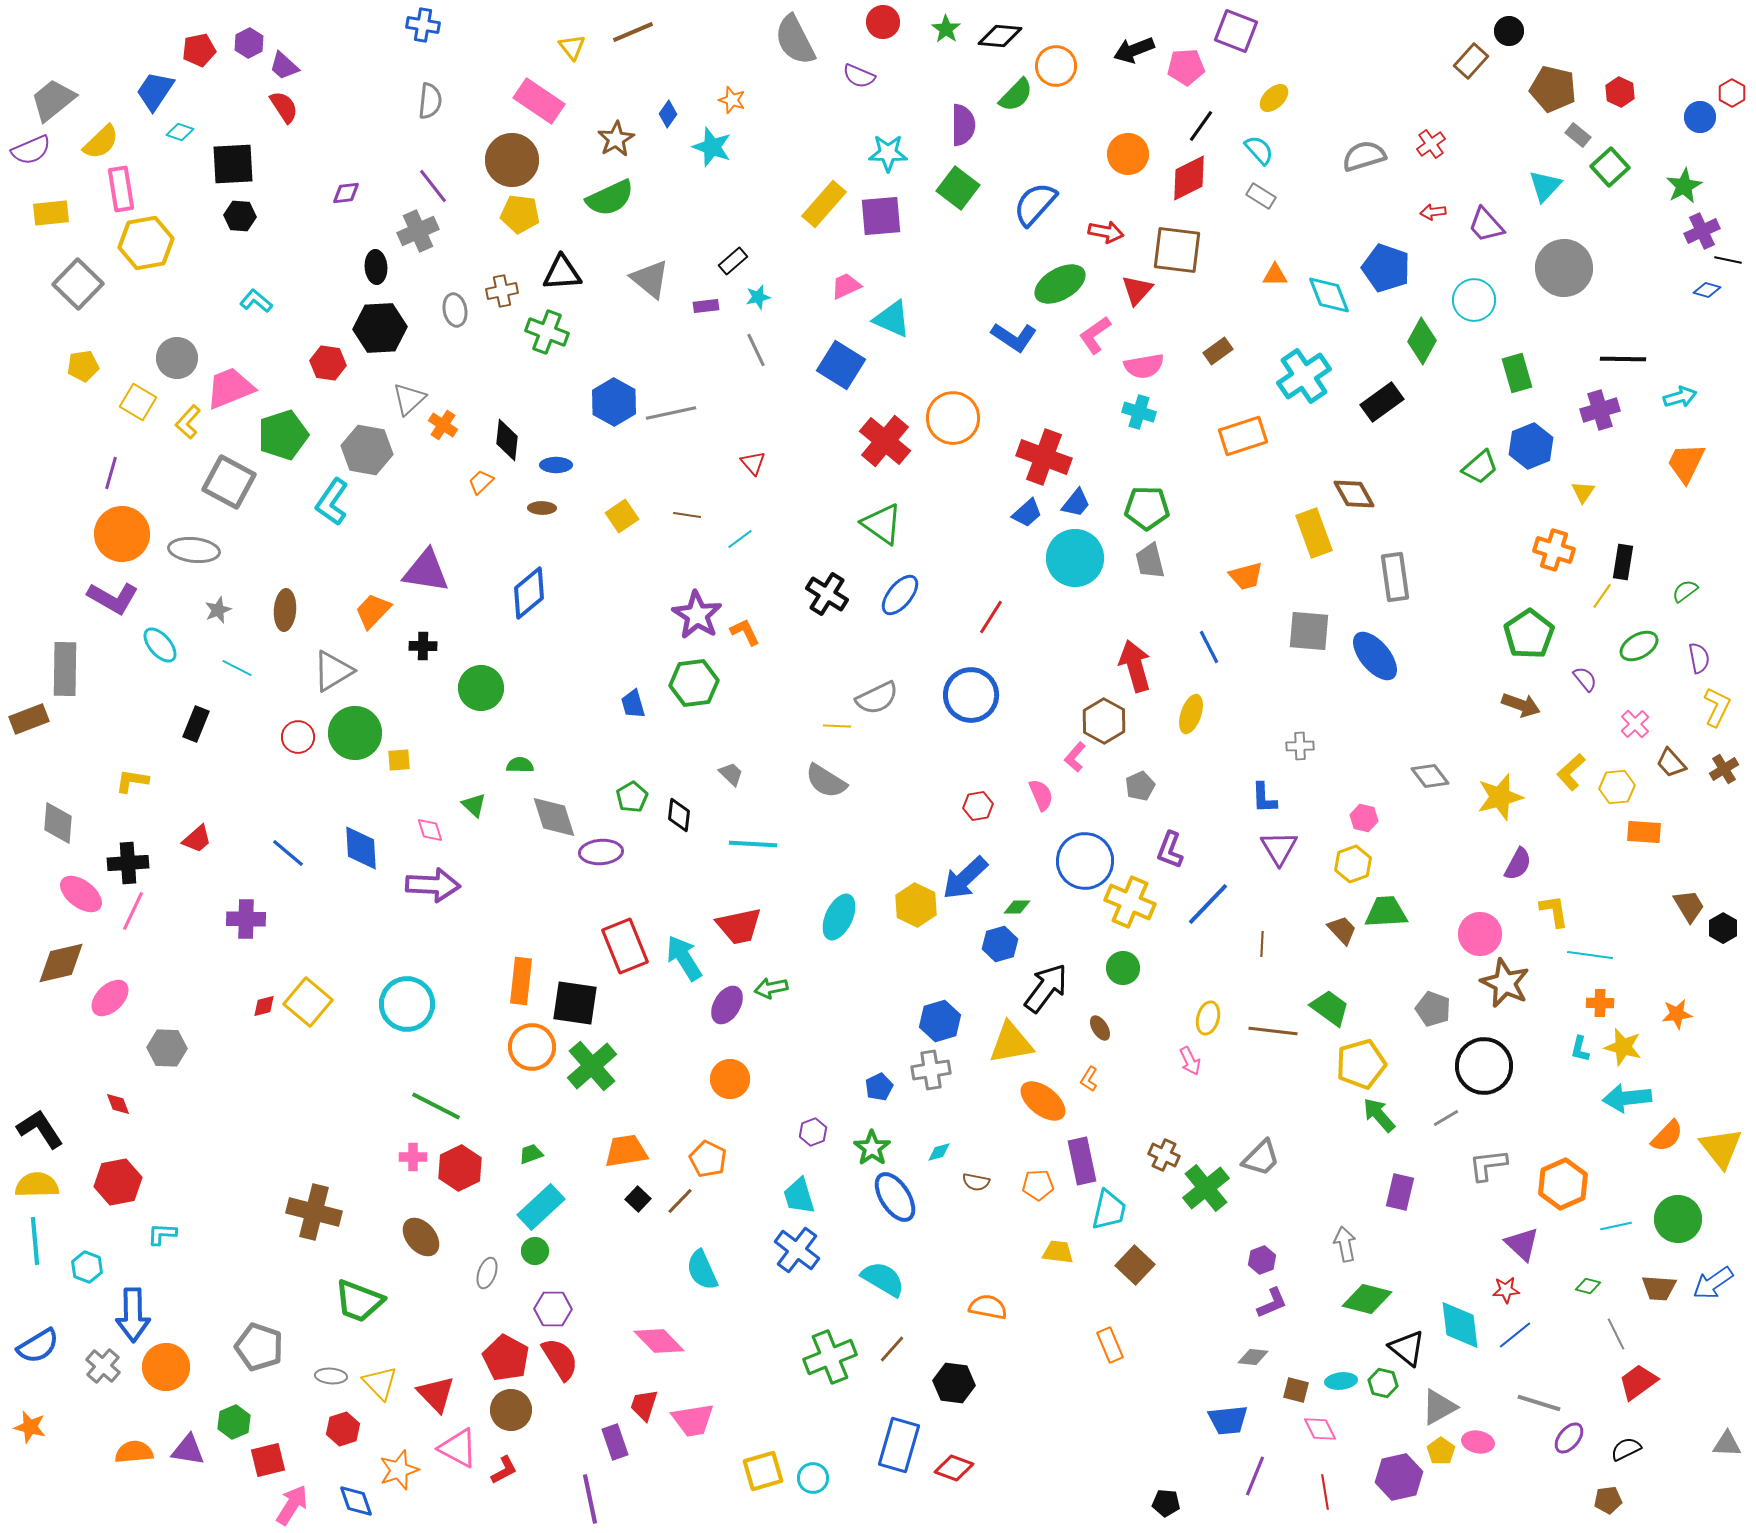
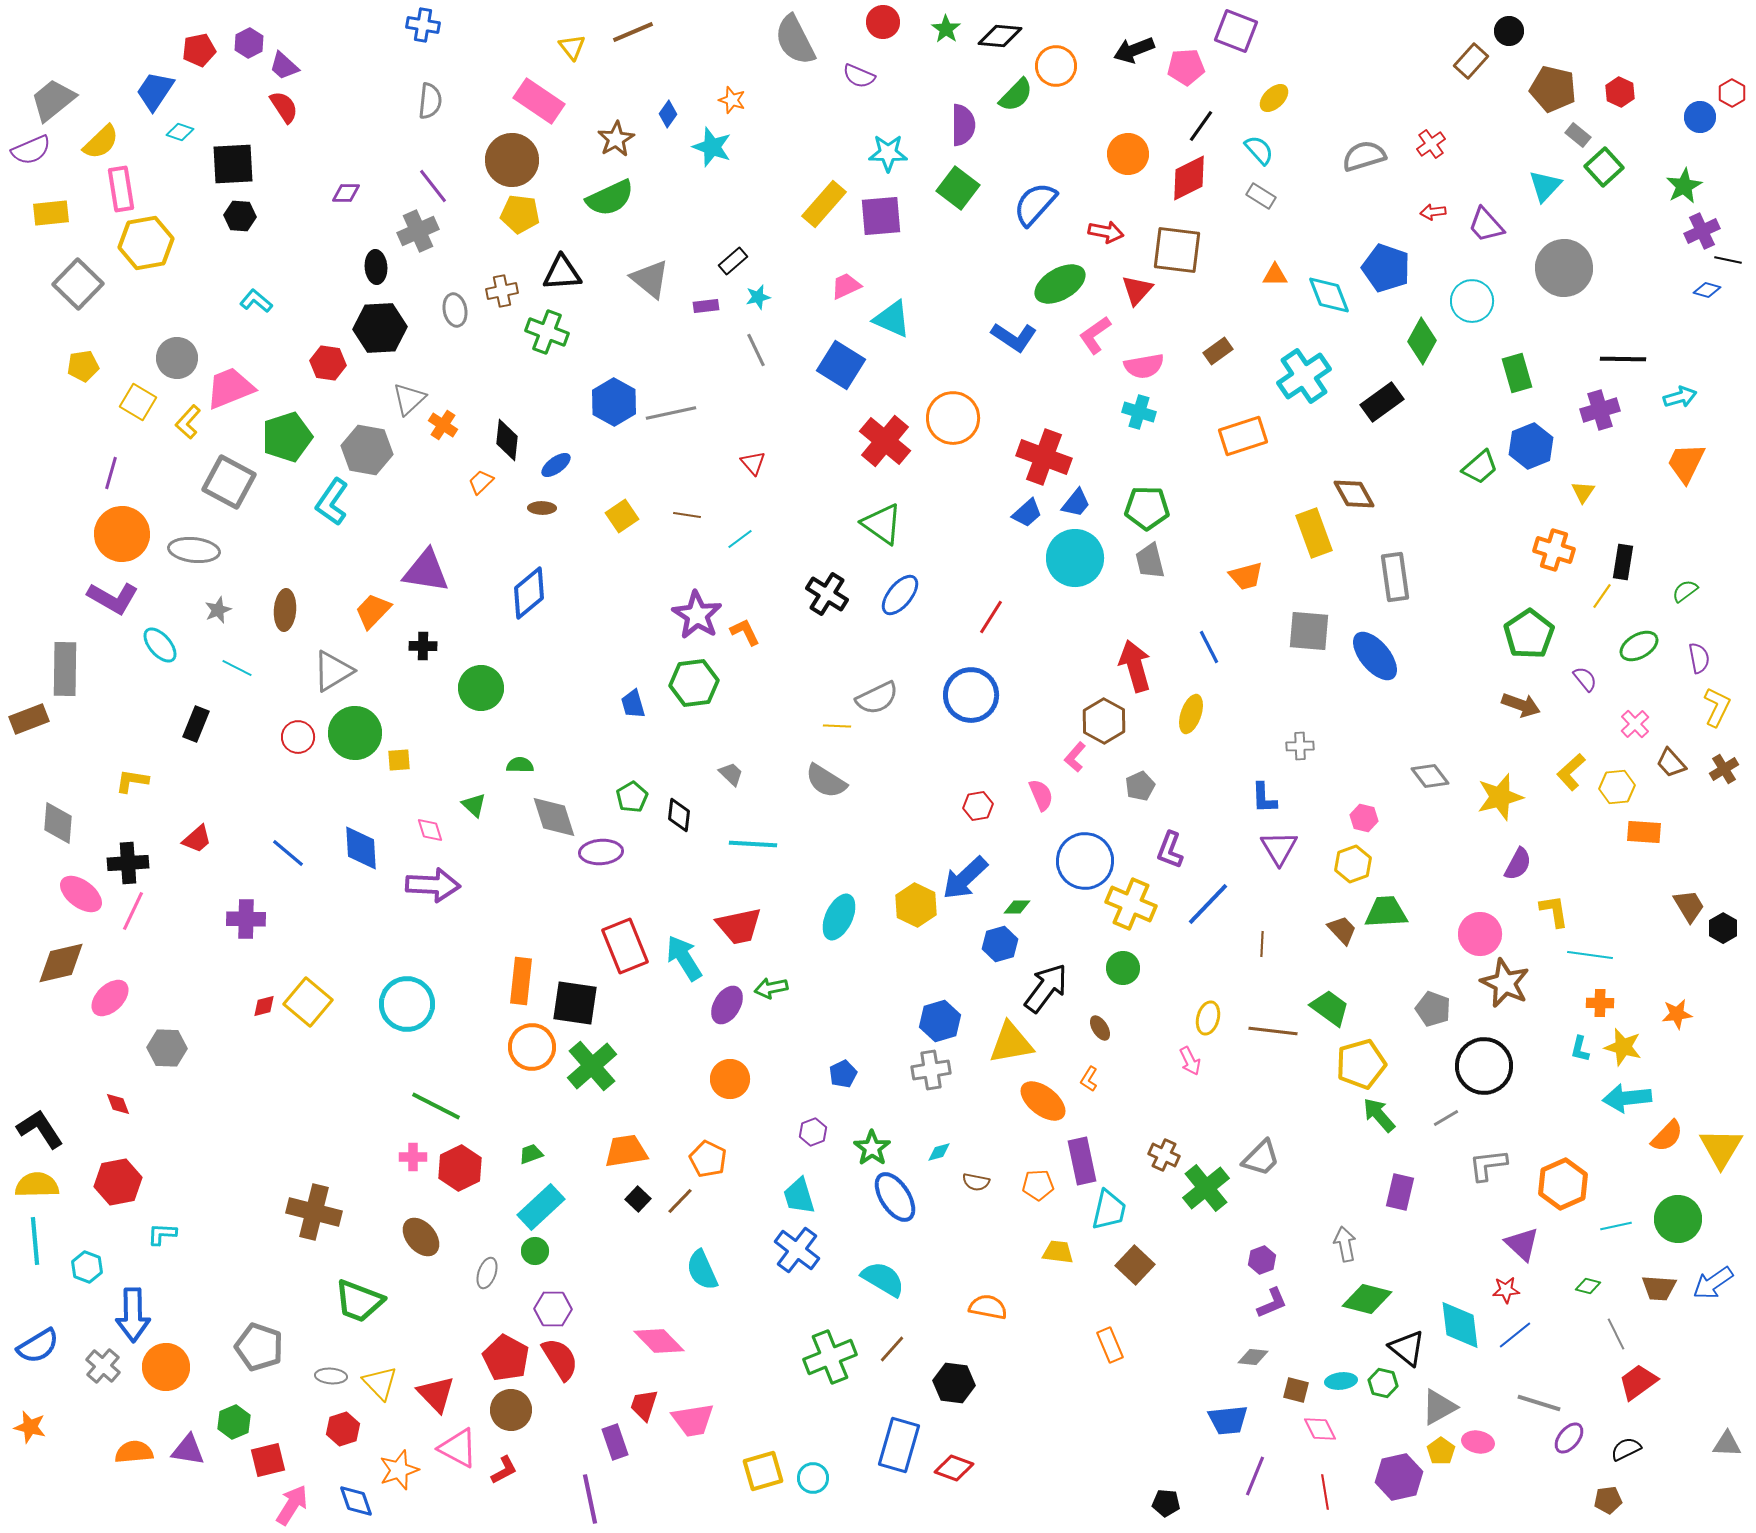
green square at (1610, 167): moved 6 px left
purple diamond at (346, 193): rotated 8 degrees clockwise
cyan circle at (1474, 300): moved 2 px left, 1 px down
green pentagon at (283, 435): moved 4 px right, 2 px down
blue ellipse at (556, 465): rotated 36 degrees counterclockwise
yellow cross at (1130, 902): moved 1 px right, 2 px down
blue pentagon at (879, 1087): moved 36 px left, 13 px up
yellow triangle at (1721, 1148): rotated 9 degrees clockwise
